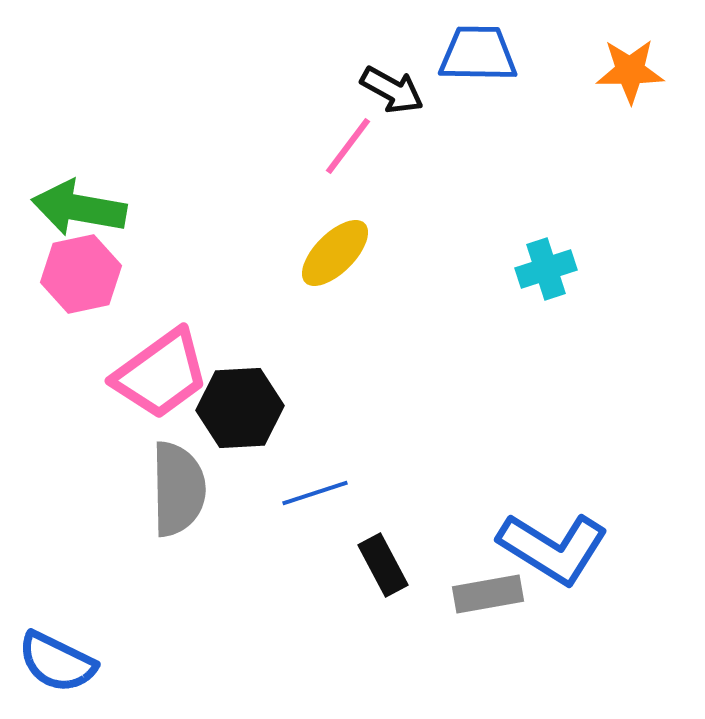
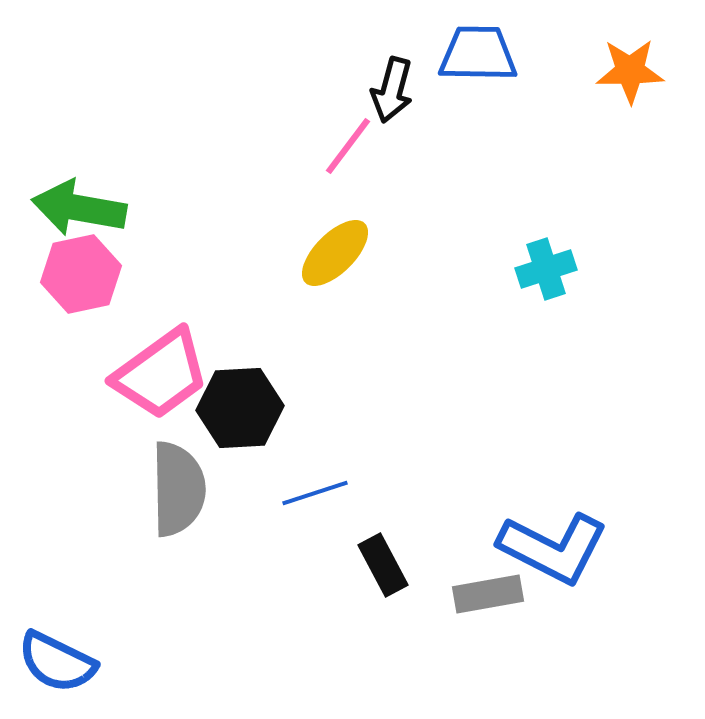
black arrow: rotated 76 degrees clockwise
blue L-shape: rotated 5 degrees counterclockwise
